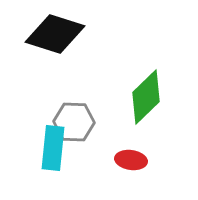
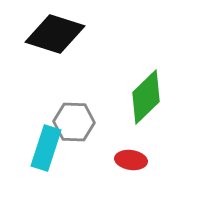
cyan rectangle: moved 7 px left; rotated 12 degrees clockwise
